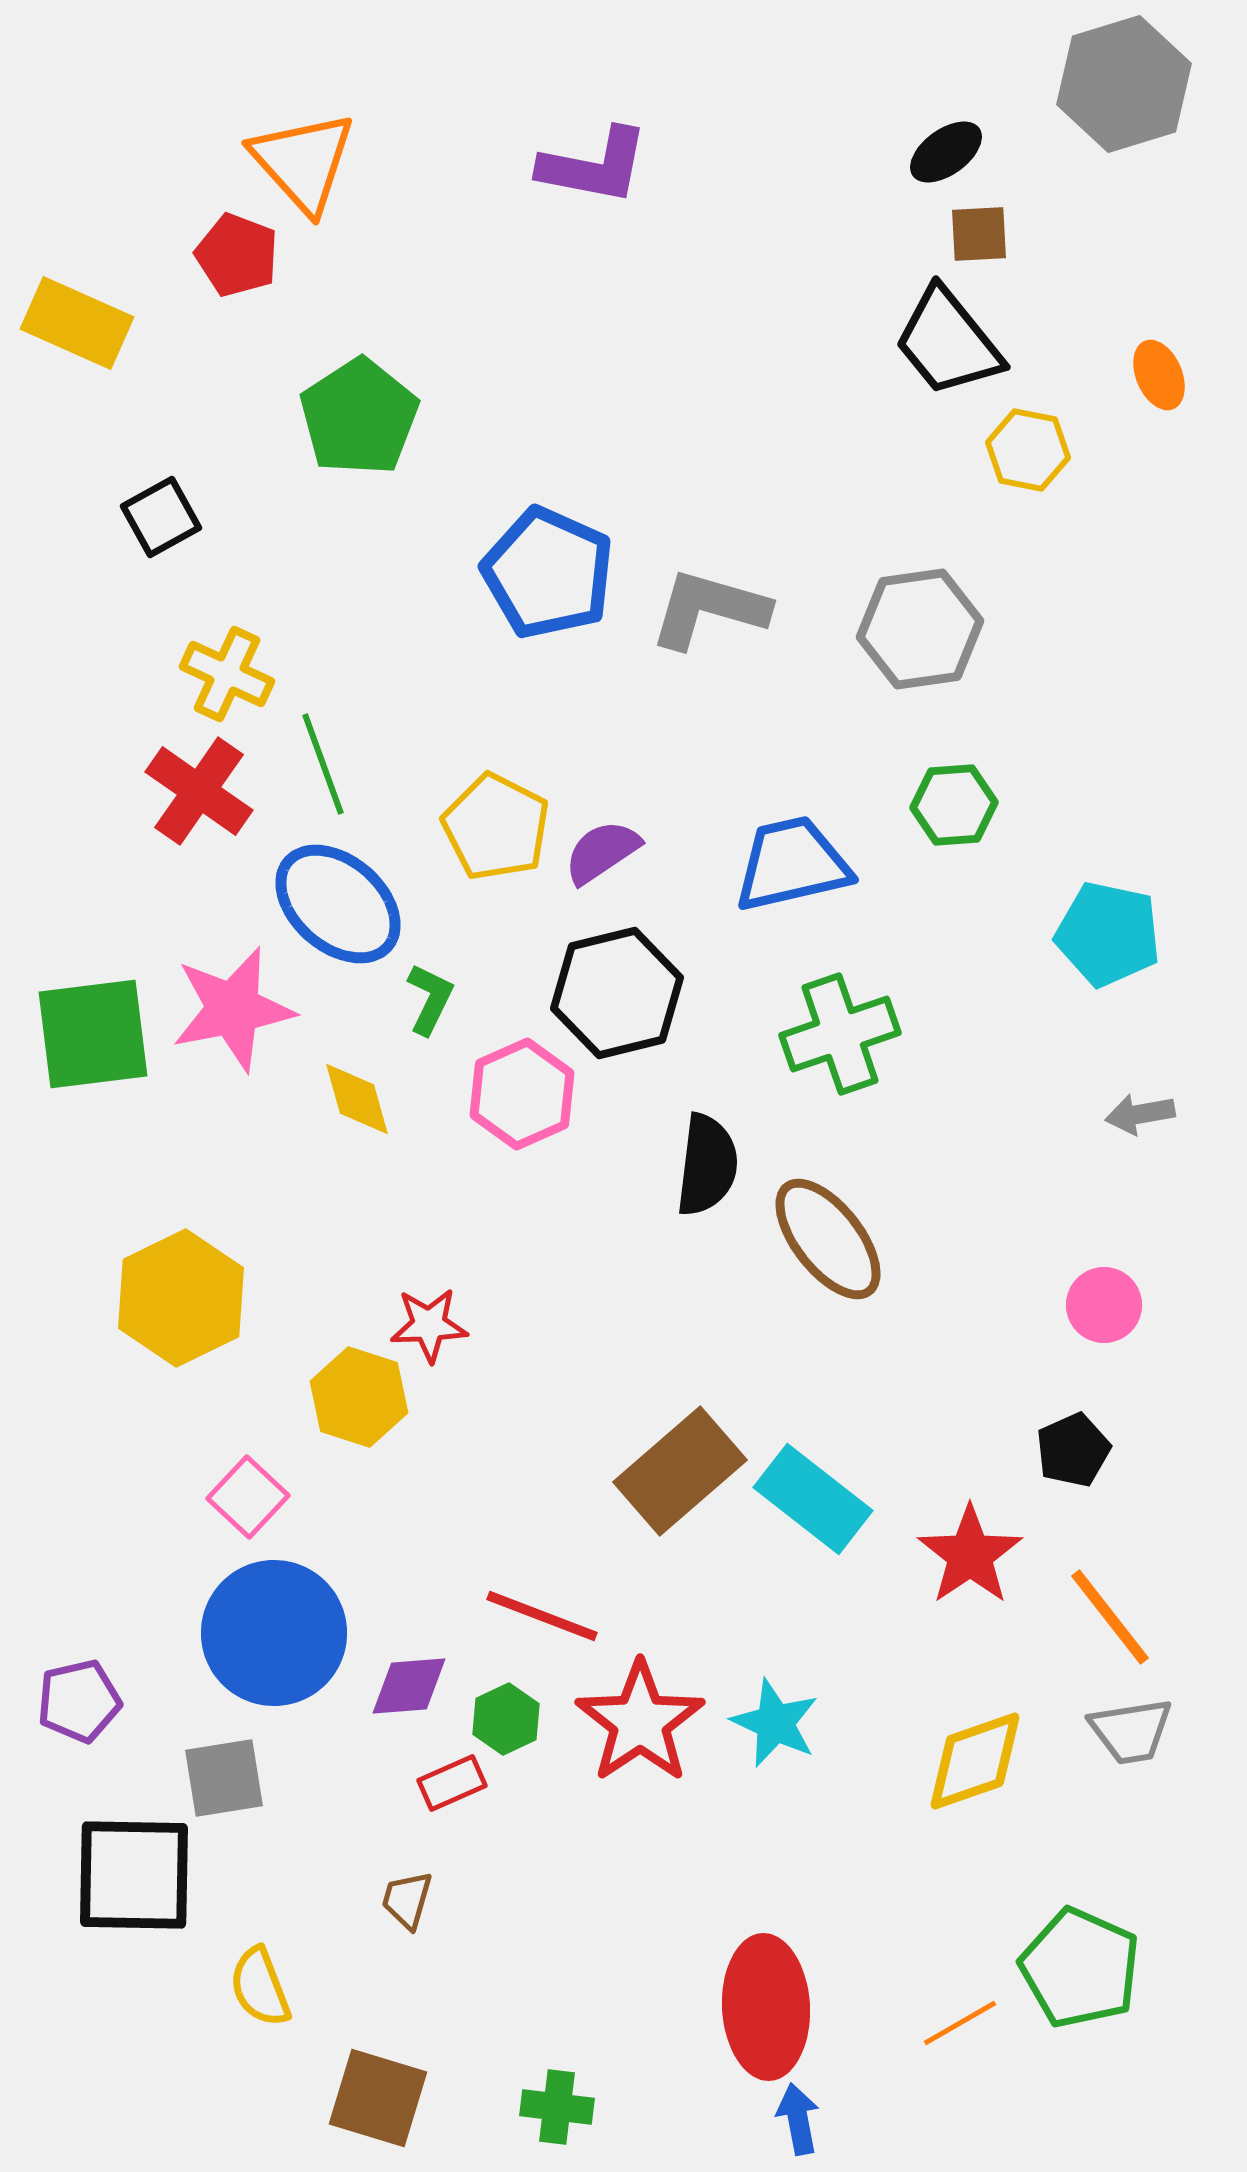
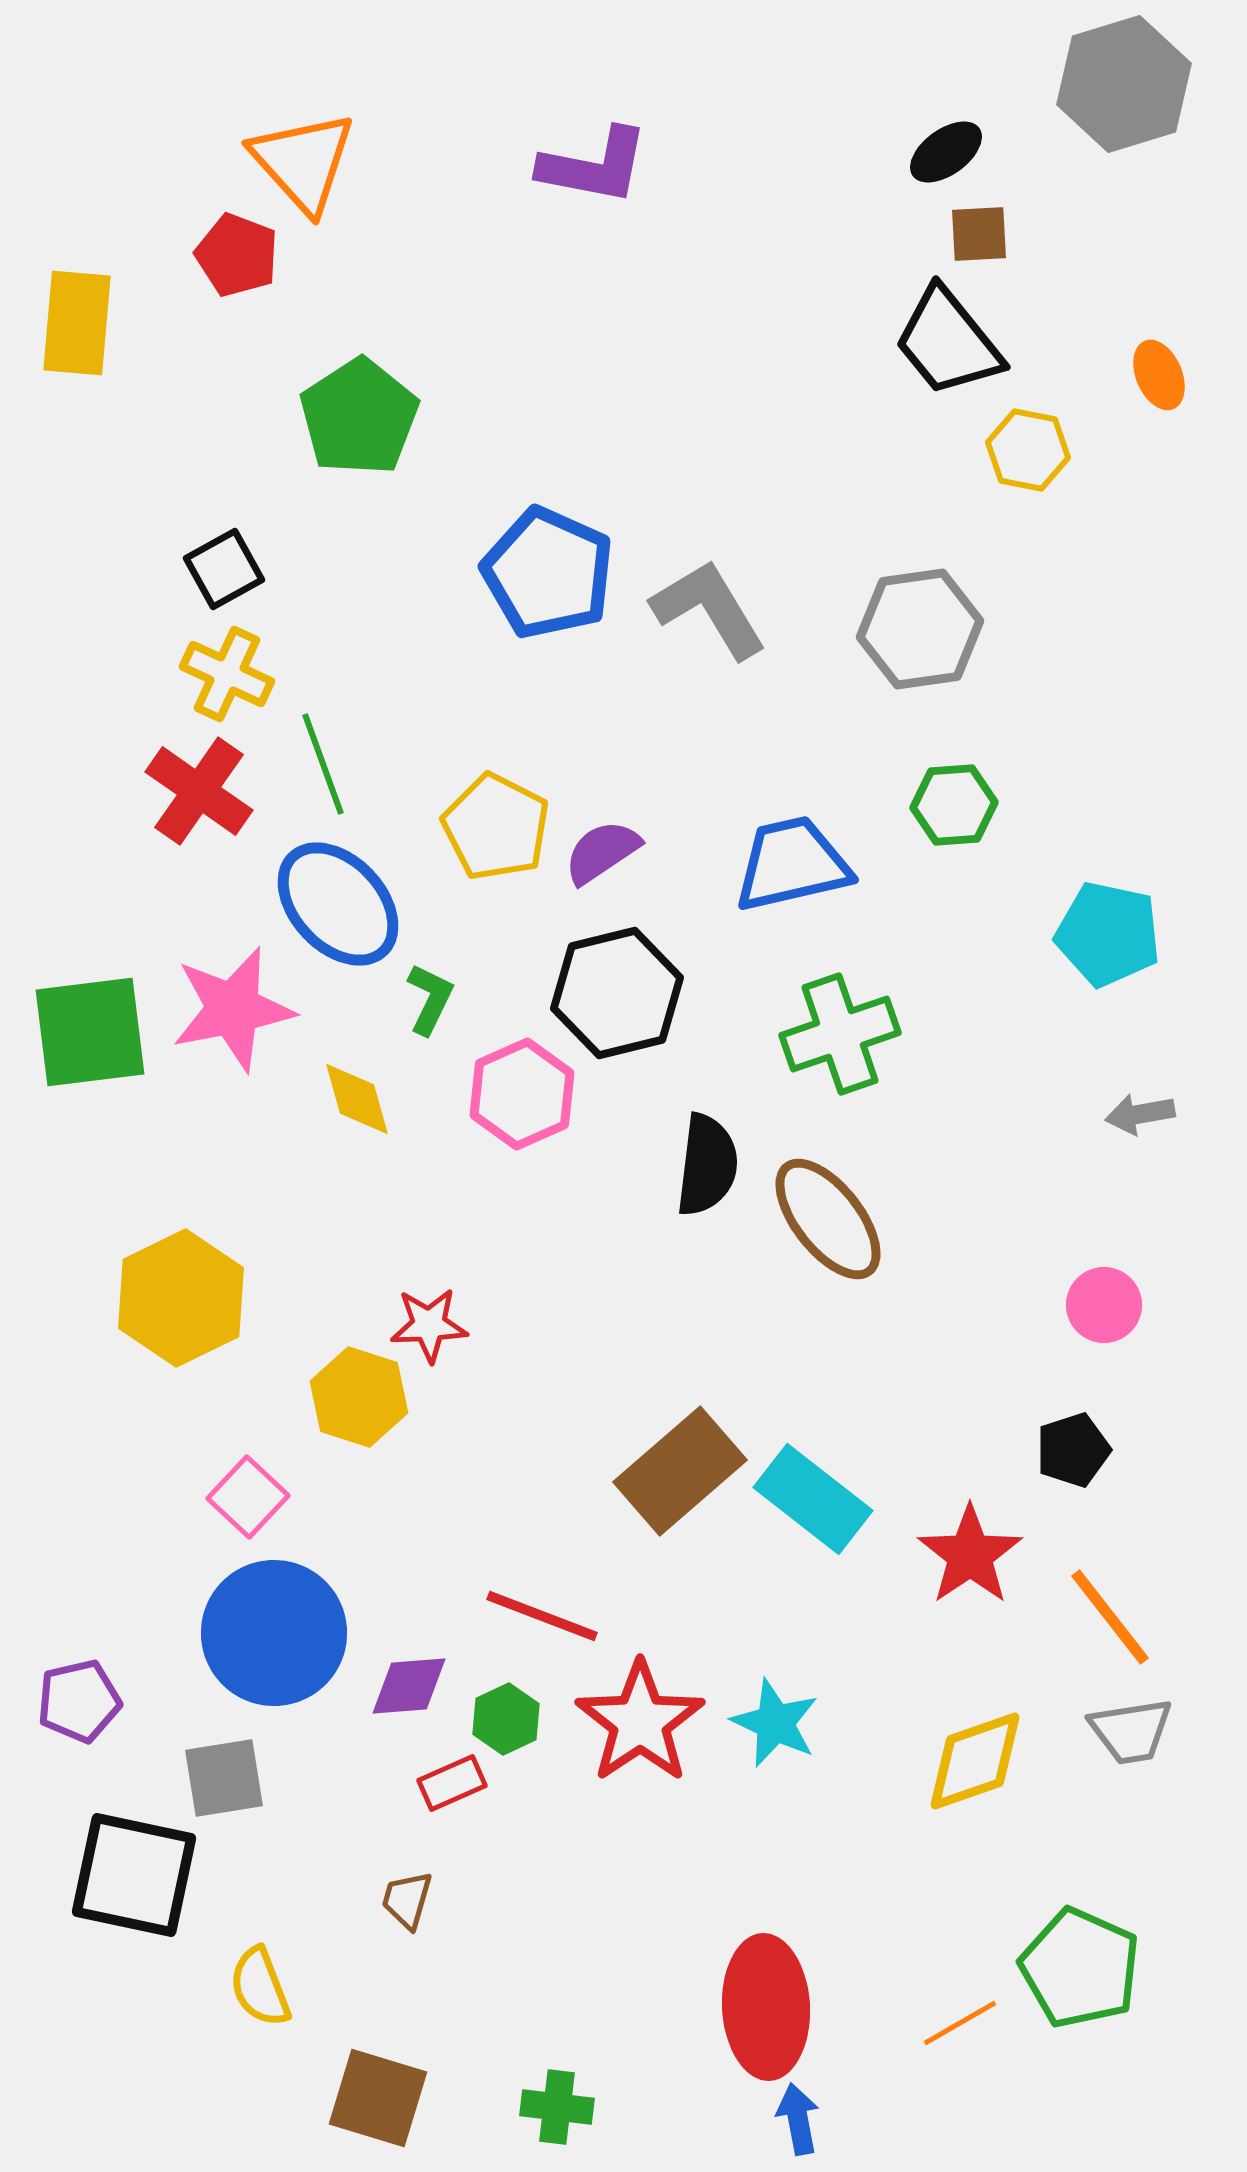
yellow rectangle at (77, 323): rotated 71 degrees clockwise
black square at (161, 517): moved 63 px right, 52 px down
gray L-shape at (709, 609): rotated 43 degrees clockwise
blue ellipse at (338, 904): rotated 6 degrees clockwise
green square at (93, 1034): moved 3 px left, 2 px up
brown ellipse at (828, 1239): moved 20 px up
black pentagon at (1073, 1450): rotated 6 degrees clockwise
black square at (134, 1875): rotated 11 degrees clockwise
